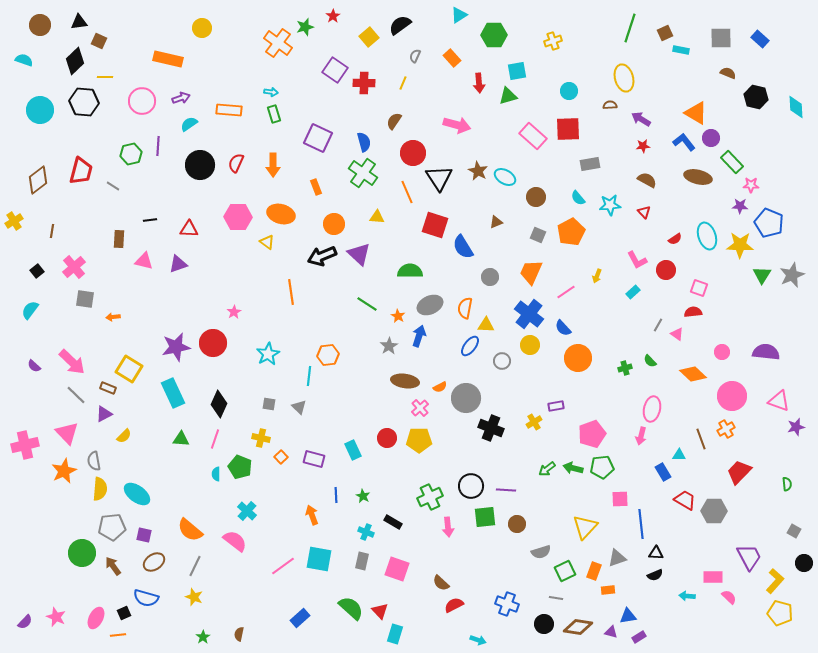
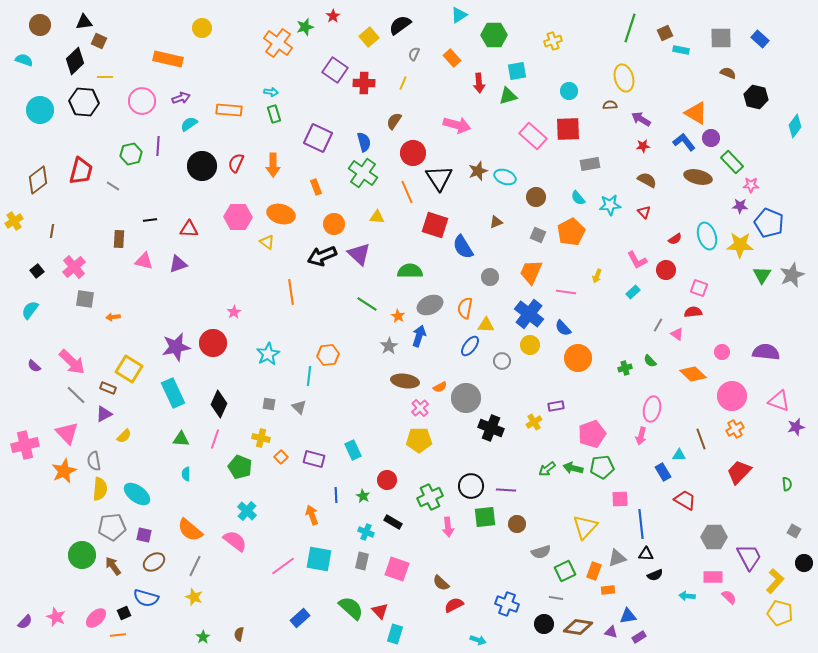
black triangle at (79, 22): moved 5 px right
gray semicircle at (415, 56): moved 1 px left, 2 px up
cyan diamond at (796, 107): moved 1 px left, 19 px down; rotated 40 degrees clockwise
black circle at (200, 165): moved 2 px right, 1 px down
brown star at (478, 171): rotated 24 degrees clockwise
cyan ellipse at (505, 177): rotated 10 degrees counterclockwise
pink line at (566, 292): rotated 42 degrees clockwise
orange cross at (726, 429): moved 9 px right
red circle at (387, 438): moved 42 px down
cyan semicircle at (216, 474): moved 30 px left
gray hexagon at (714, 511): moved 26 px down
green circle at (82, 553): moved 2 px down
black triangle at (656, 553): moved 10 px left, 1 px down
pink ellipse at (96, 618): rotated 20 degrees clockwise
